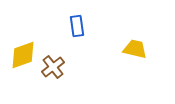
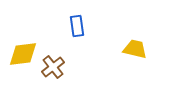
yellow diamond: moved 1 px up; rotated 12 degrees clockwise
